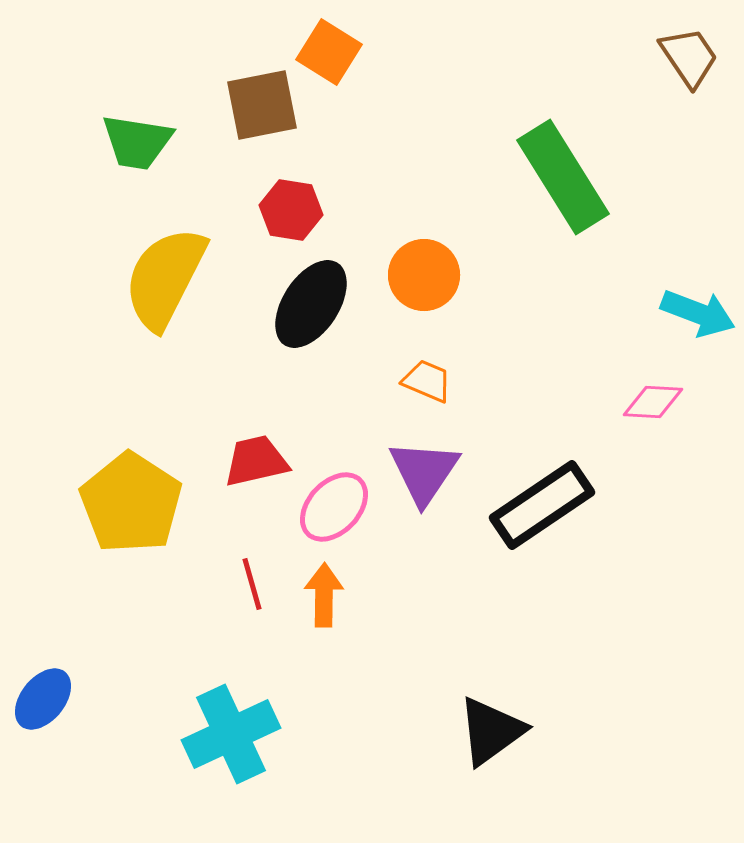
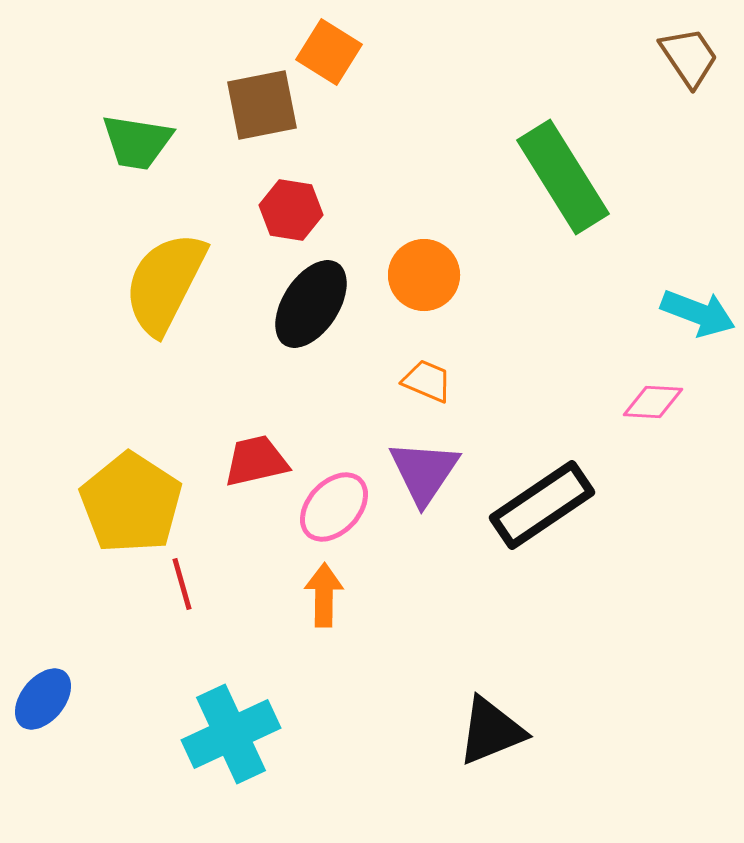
yellow semicircle: moved 5 px down
red line: moved 70 px left
black triangle: rotated 14 degrees clockwise
